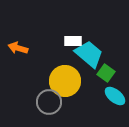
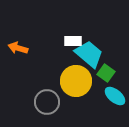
yellow circle: moved 11 px right
gray circle: moved 2 px left
